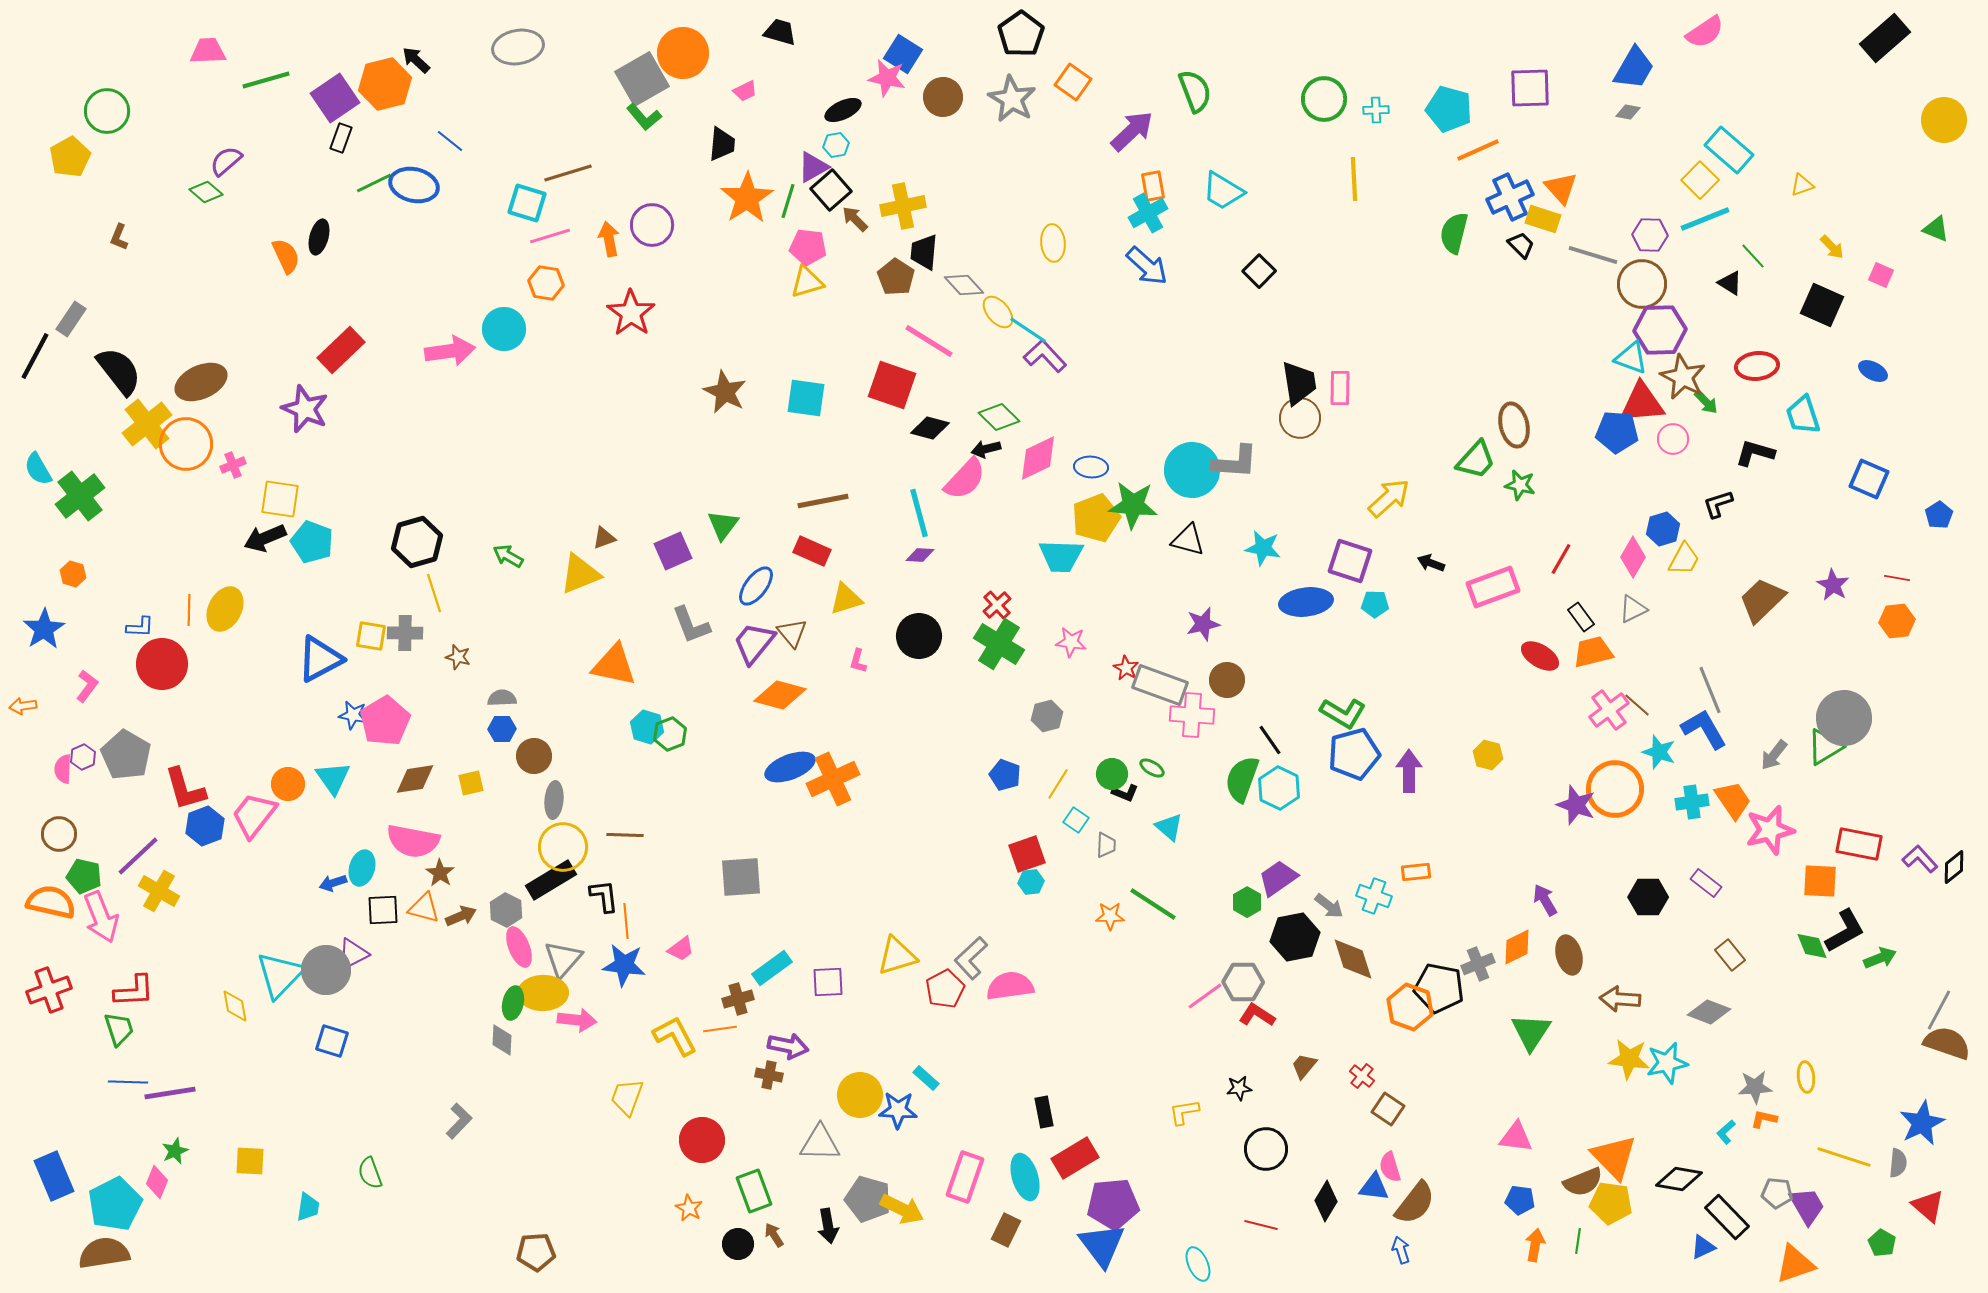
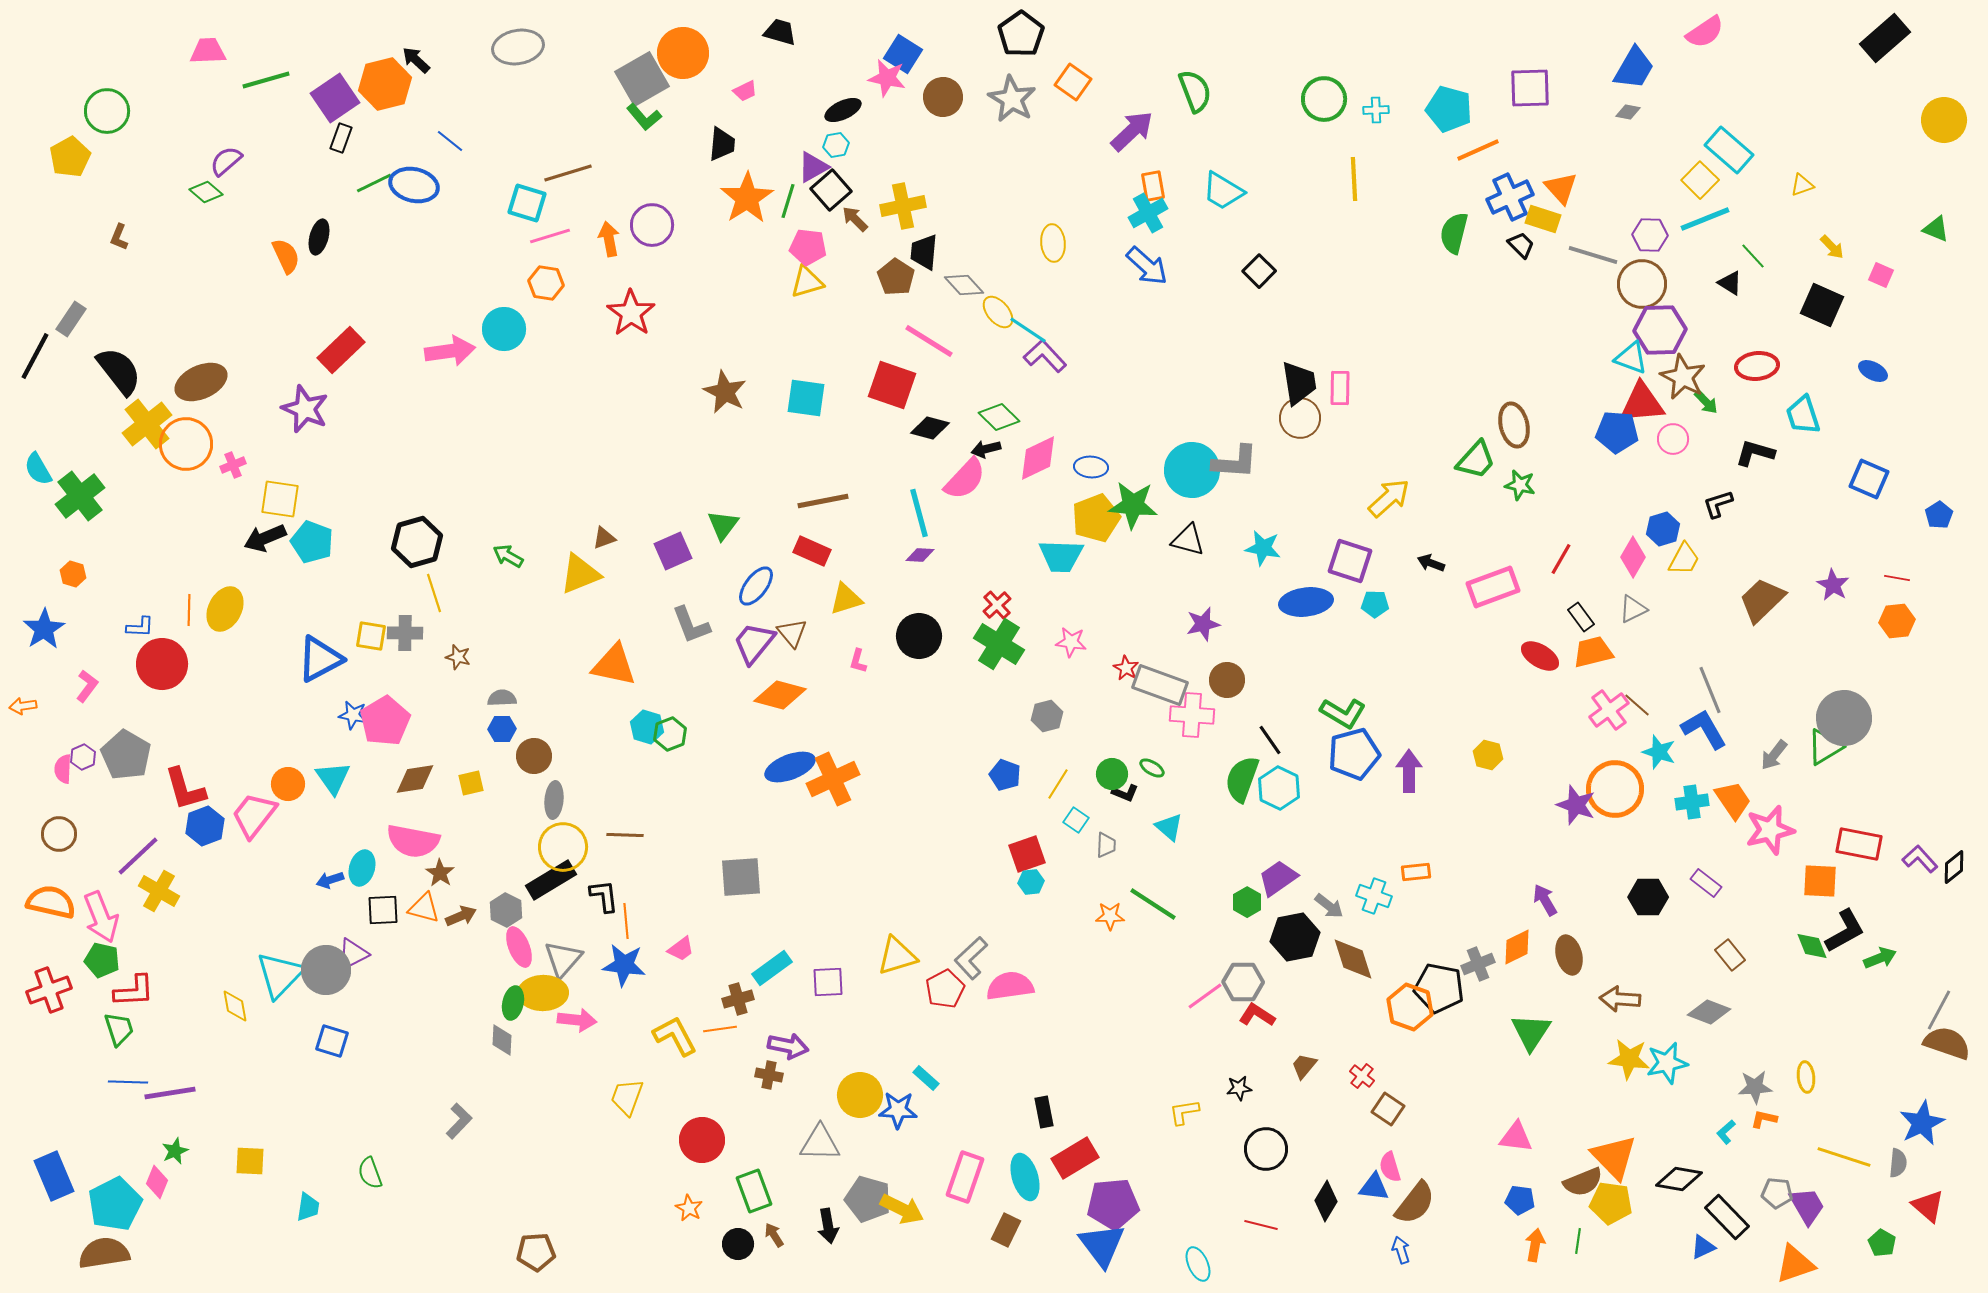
green pentagon at (84, 876): moved 18 px right, 84 px down
blue arrow at (333, 883): moved 3 px left, 3 px up
